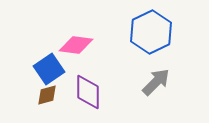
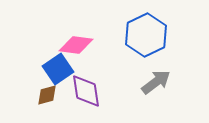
blue hexagon: moved 5 px left, 3 px down
blue square: moved 9 px right
gray arrow: rotated 8 degrees clockwise
purple diamond: moved 2 px left, 1 px up; rotated 9 degrees counterclockwise
